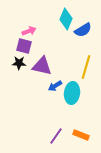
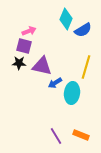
blue arrow: moved 3 px up
purple line: rotated 66 degrees counterclockwise
